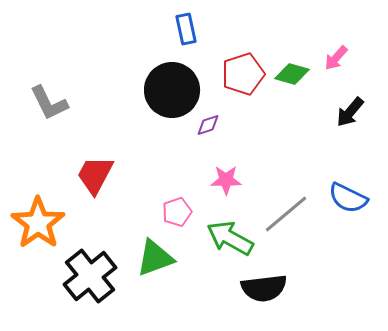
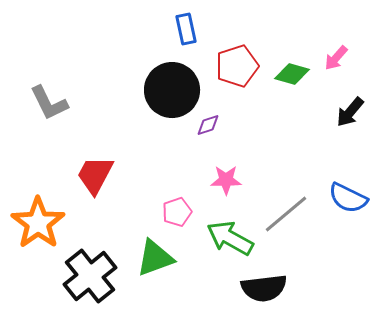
red pentagon: moved 6 px left, 8 px up
